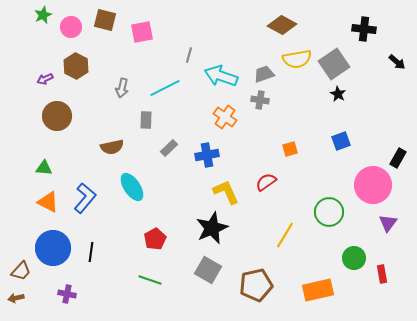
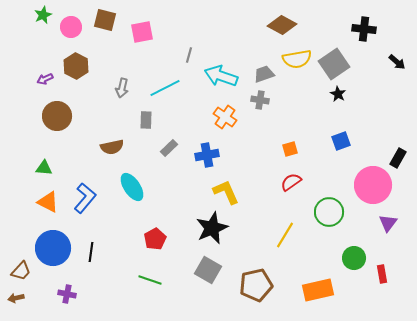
red semicircle at (266, 182): moved 25 px right
